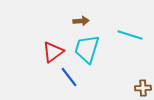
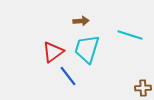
blue line: moved 1 px left, 1 px up
